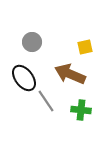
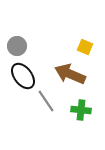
gray circle: moved 15 px left, 4 px down
yellow square: rotated 35 degrees clockwise
black ellipse: moved 1 px left, 2 px up
